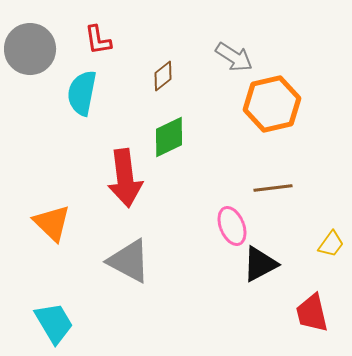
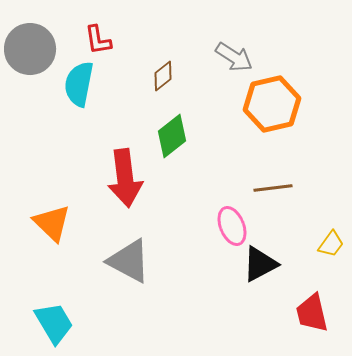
cyan semicircle: moved 3 px left, 9 px up
green diamond: moved 3 px right, 1 px up; rotated 12 degrees counterclockwise
